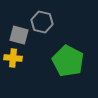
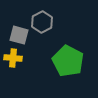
gray hexagon: rotated 20 degrees clockwise
